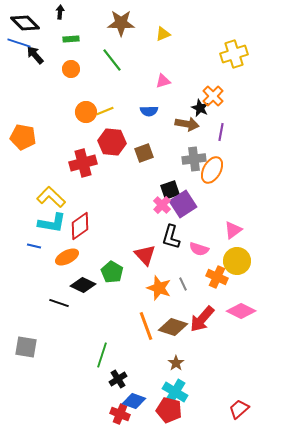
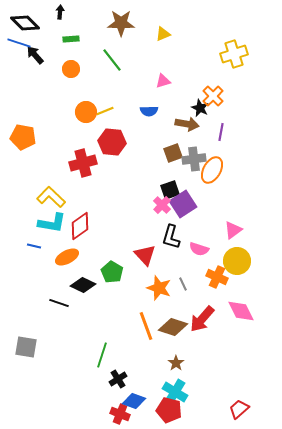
brown square at (144, 153): moved 29 px right
pink diamond at (241, 311): rotated 36 degrees clockwise
